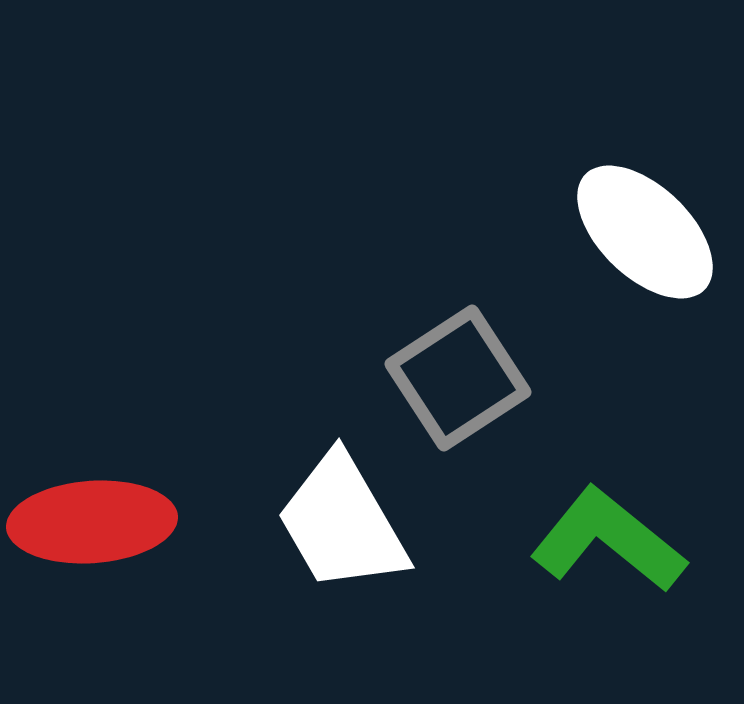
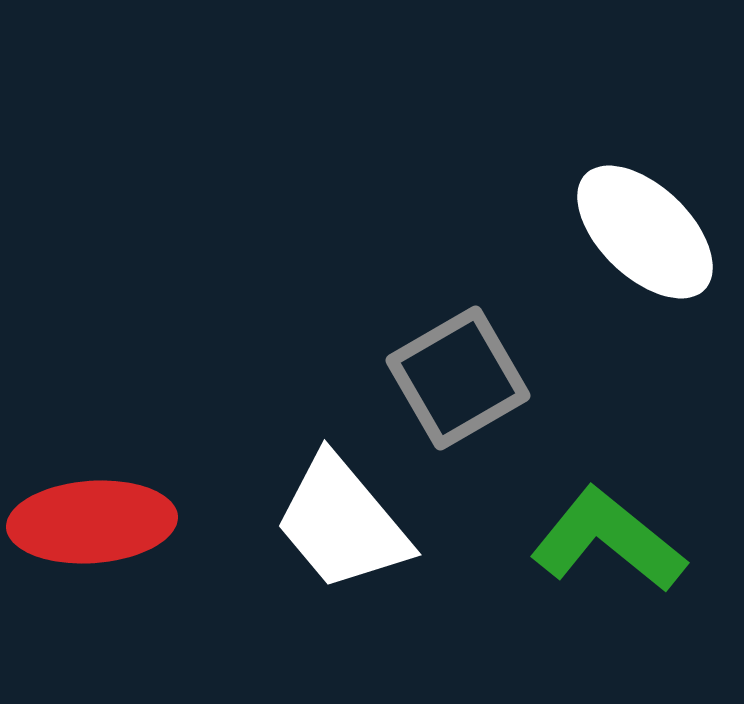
gray square: rotated 3 degrees clockwise
white trapezoid: rotated 10 degrees counterclockwise
